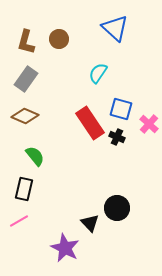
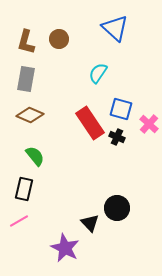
gray rectangle: rotated 25 degrees counterclockwise
brown diamond: moved 5 px right, 1 px up
